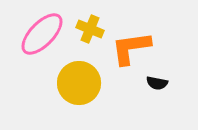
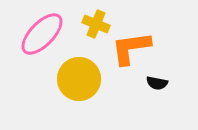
yellow cross: moved 6 px right, 5 px up
yellow circle: moved 4 px up
